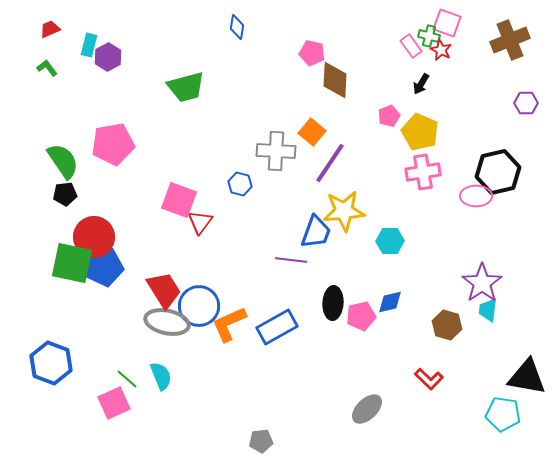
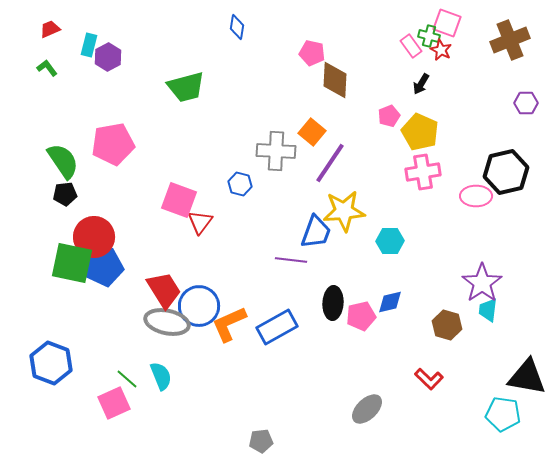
black hexagon at (498, 172): moved 8 px right
